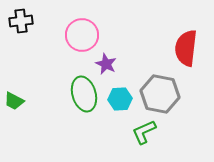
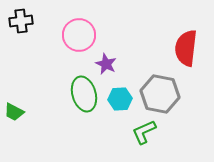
pink circle: moved 3 px left
green trapezoid: moved 11 px down
